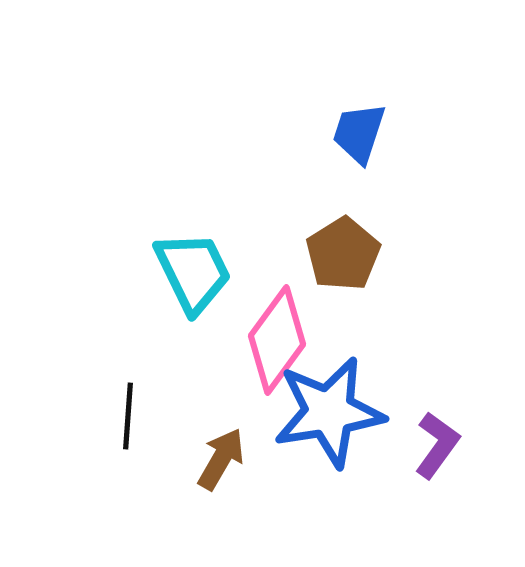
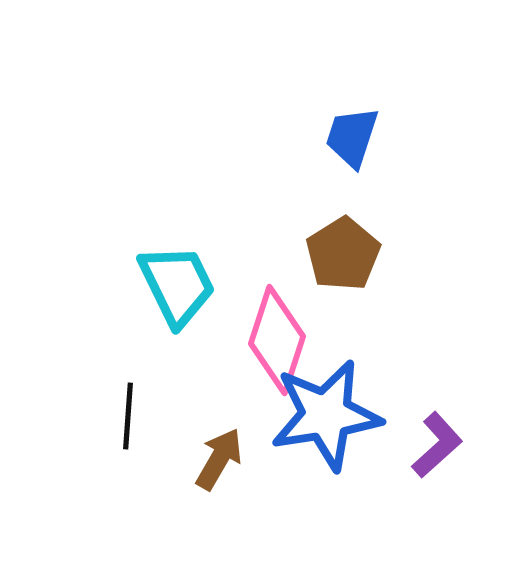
blue trapezoid: moved 7 px left, 4 px down
cyan trapezoid: moved 16 px left, 13 px down
pink diamond: rotated 18 degrees counterclockwise
blue star: moved 3 px left, 3 px down
purple L-shape: rotated 12 degrees clockwise
brown arrow: moved 2 px left
